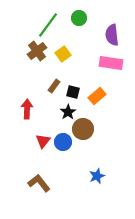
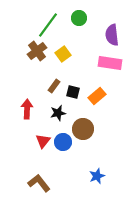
pink rectangle: moved 1 px left
black star: moved 10 px left, 1 px down; rotated 21 degrees clockwise
